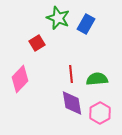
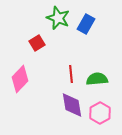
purple diamond: moved 2 px down
